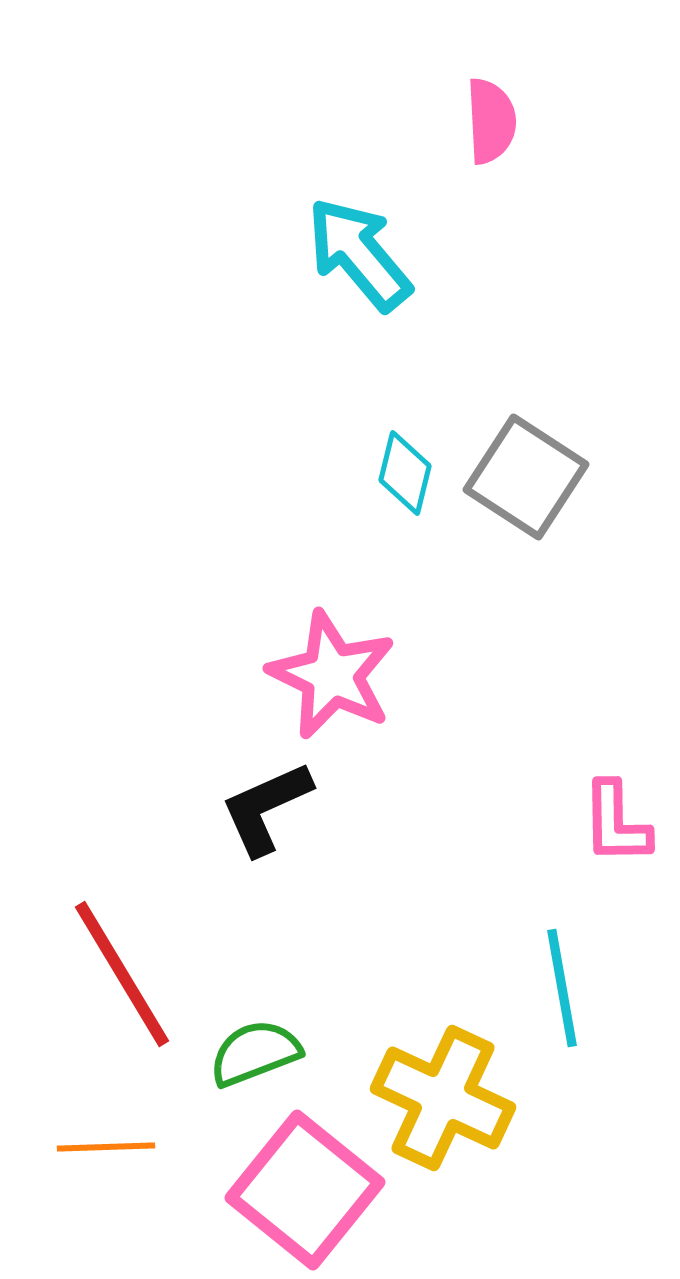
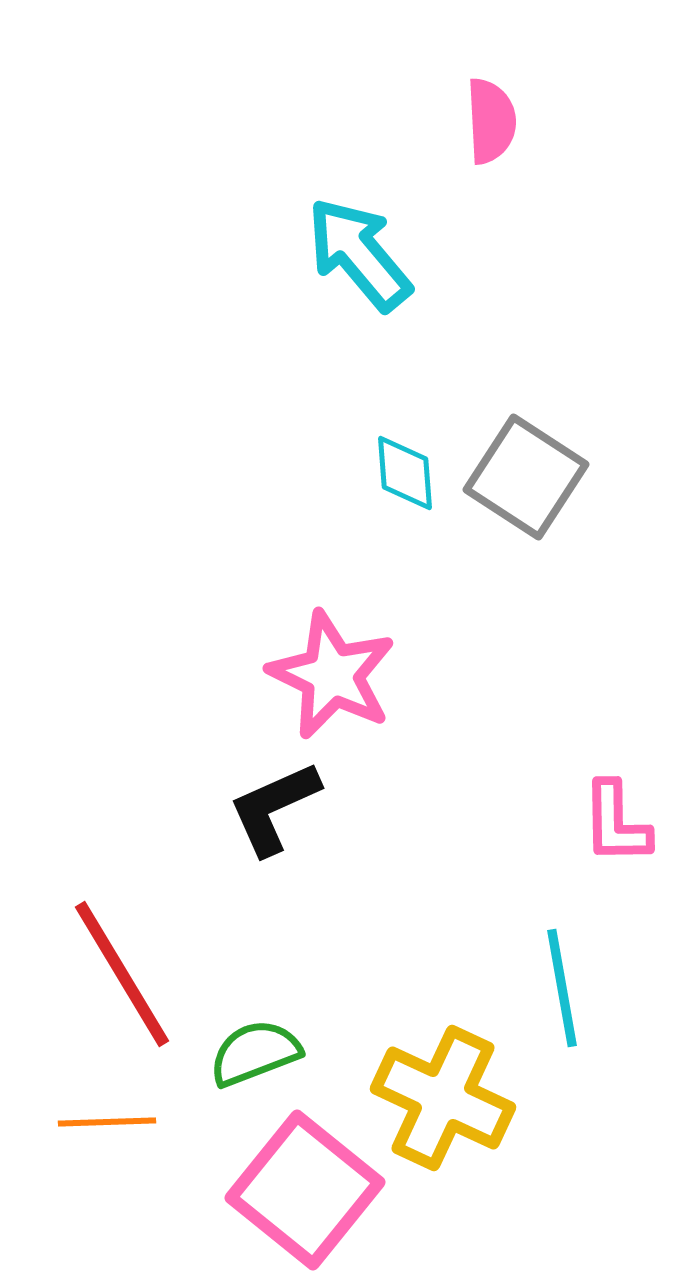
cyan diamond: rotated 18 degrees counterclockwise
black L-shape: moved 8 px right
orange line: moved 1 px right, 25 px up
